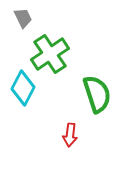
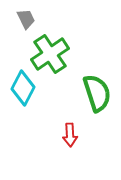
gray trapezoid: moved 3 px right, 1 px down
green semicircle: moved 1 px up
red arrow: rotated 10 degrees counterclockwise
